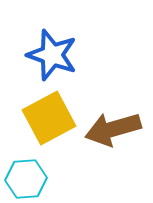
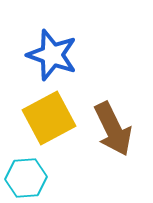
brown arrow: rotated 100 degrees counterclockwise
cyan hexagon: moved 1 px up
